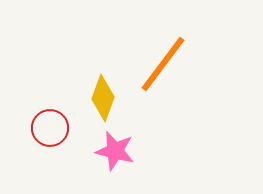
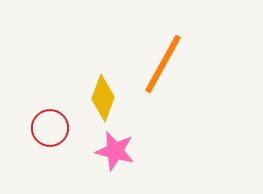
orange line: rotated 8 degrees counterclockwise
